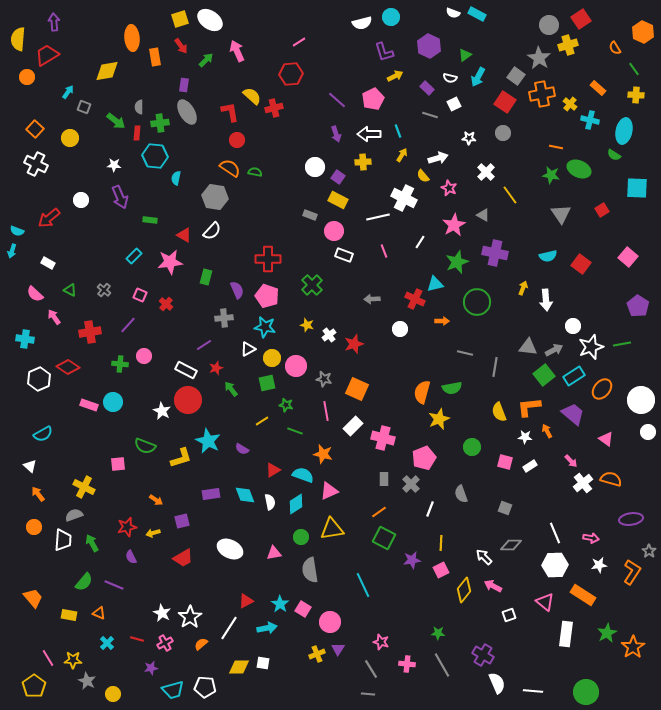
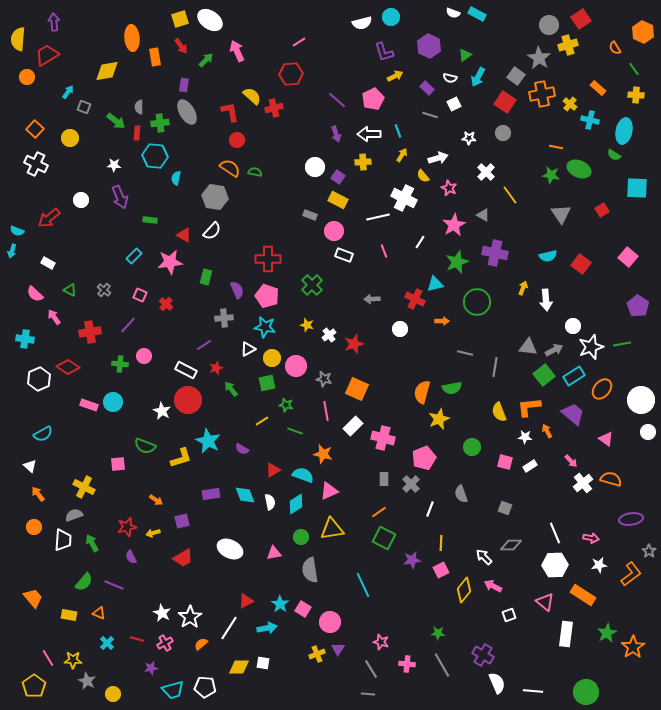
orange L-shape at (632, 572): moved 1 px left, 2 px down; rotated 20 degrees clockwise
